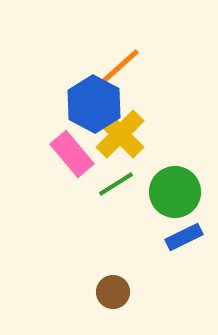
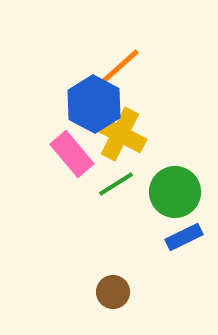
yellow cross: rotated 18 degrees counterclockwise
